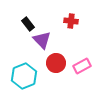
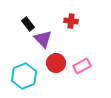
purple triangle: moved 1 px right, 1 px up
